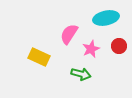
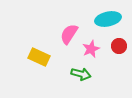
cyan ellipse: moved 2 px right, 1 px down
